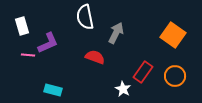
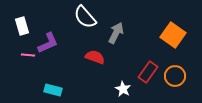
white semicircle: rotated 30 degrees counterclockwise
red rectangle: moved 5 px right
